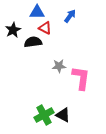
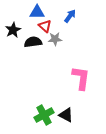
red triangle: moved 2 px up; rotated 16 degrees clockwise
gray star: moved 4 px left, 27 px up
black triangle: moved 3 px right
